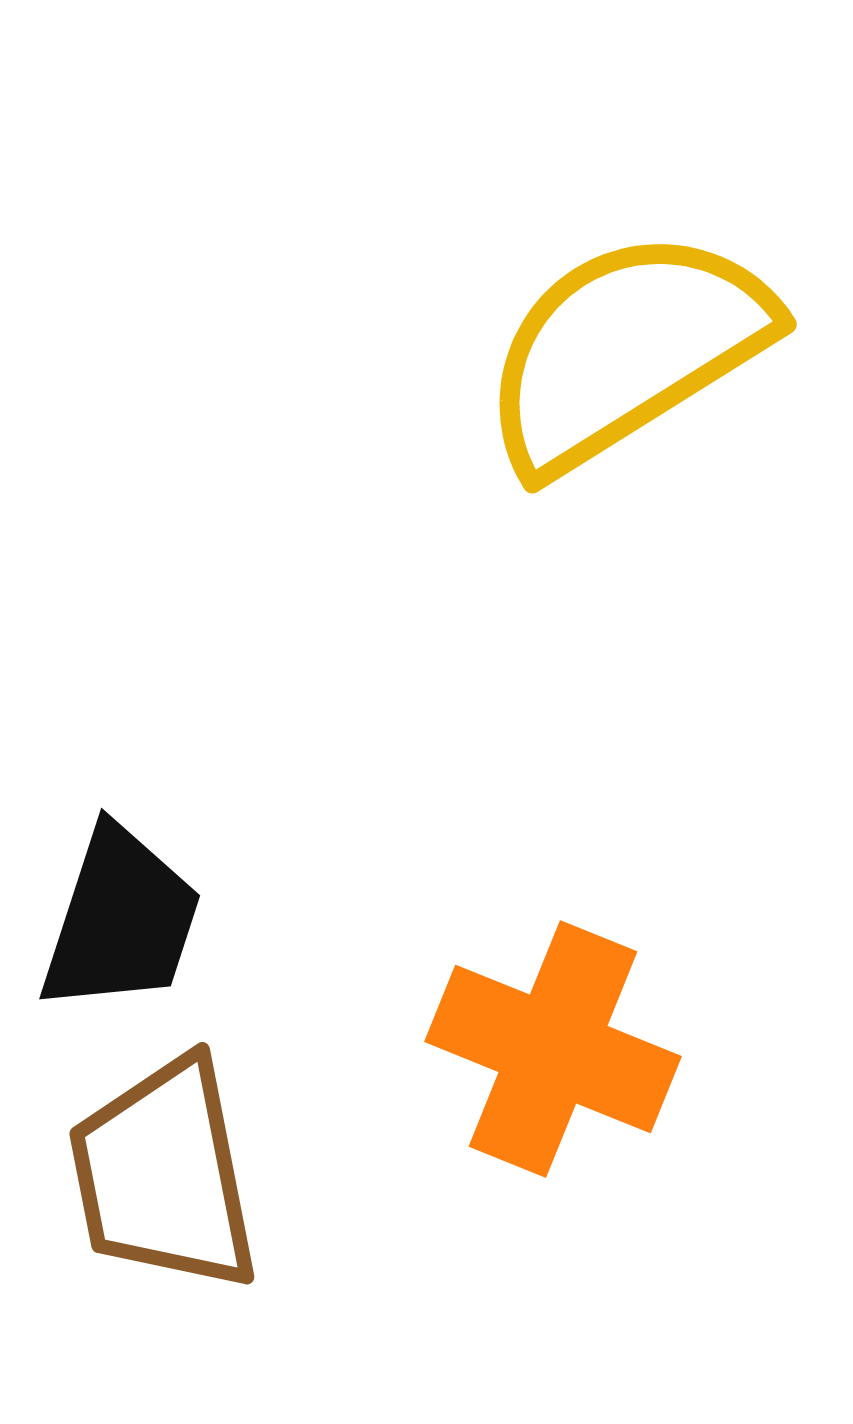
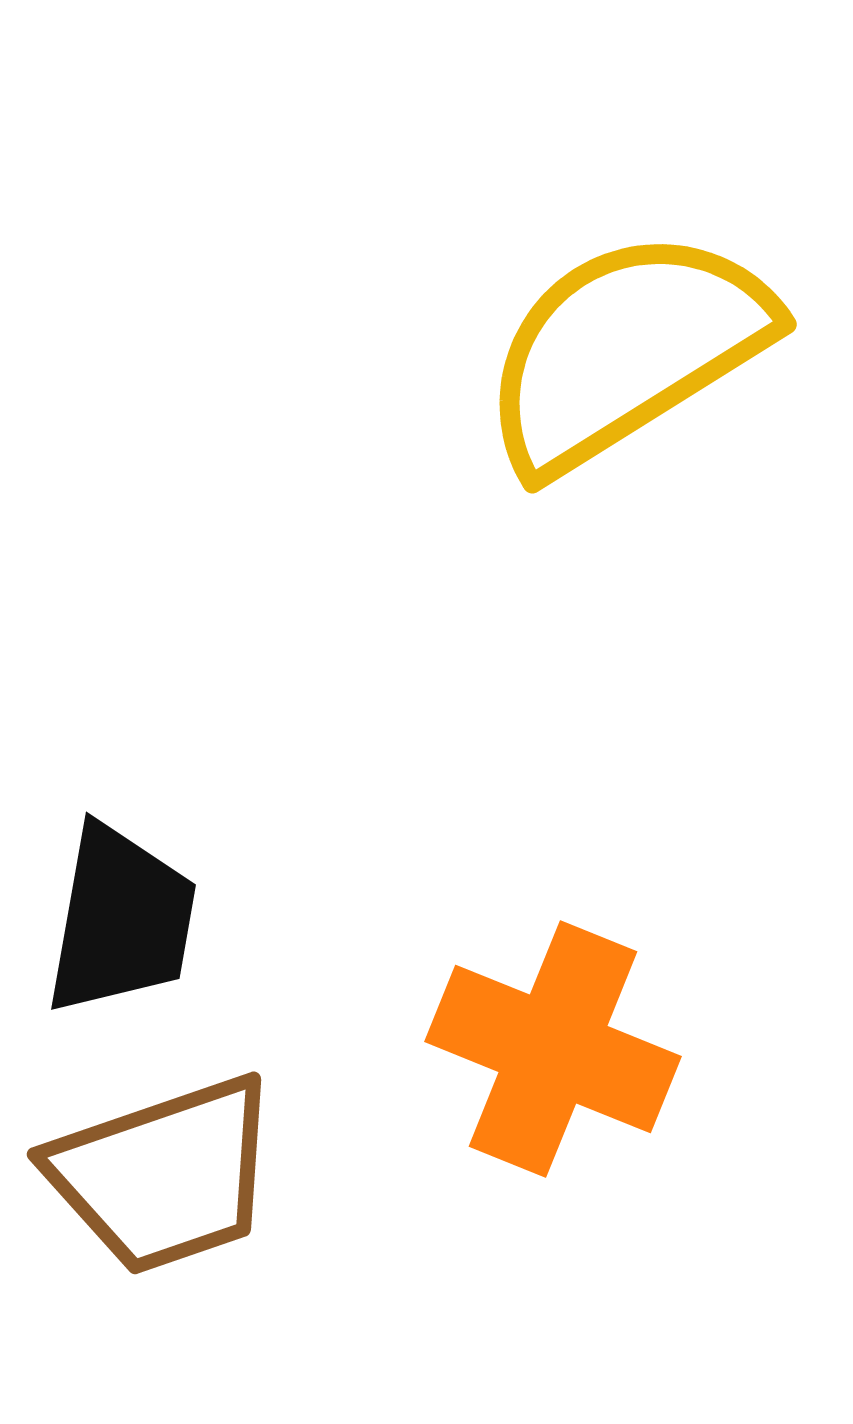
black trapezoid: rotated 8 degrees counterclockwise
brown trapezoid: rotated 98 degrees counterclockwise
